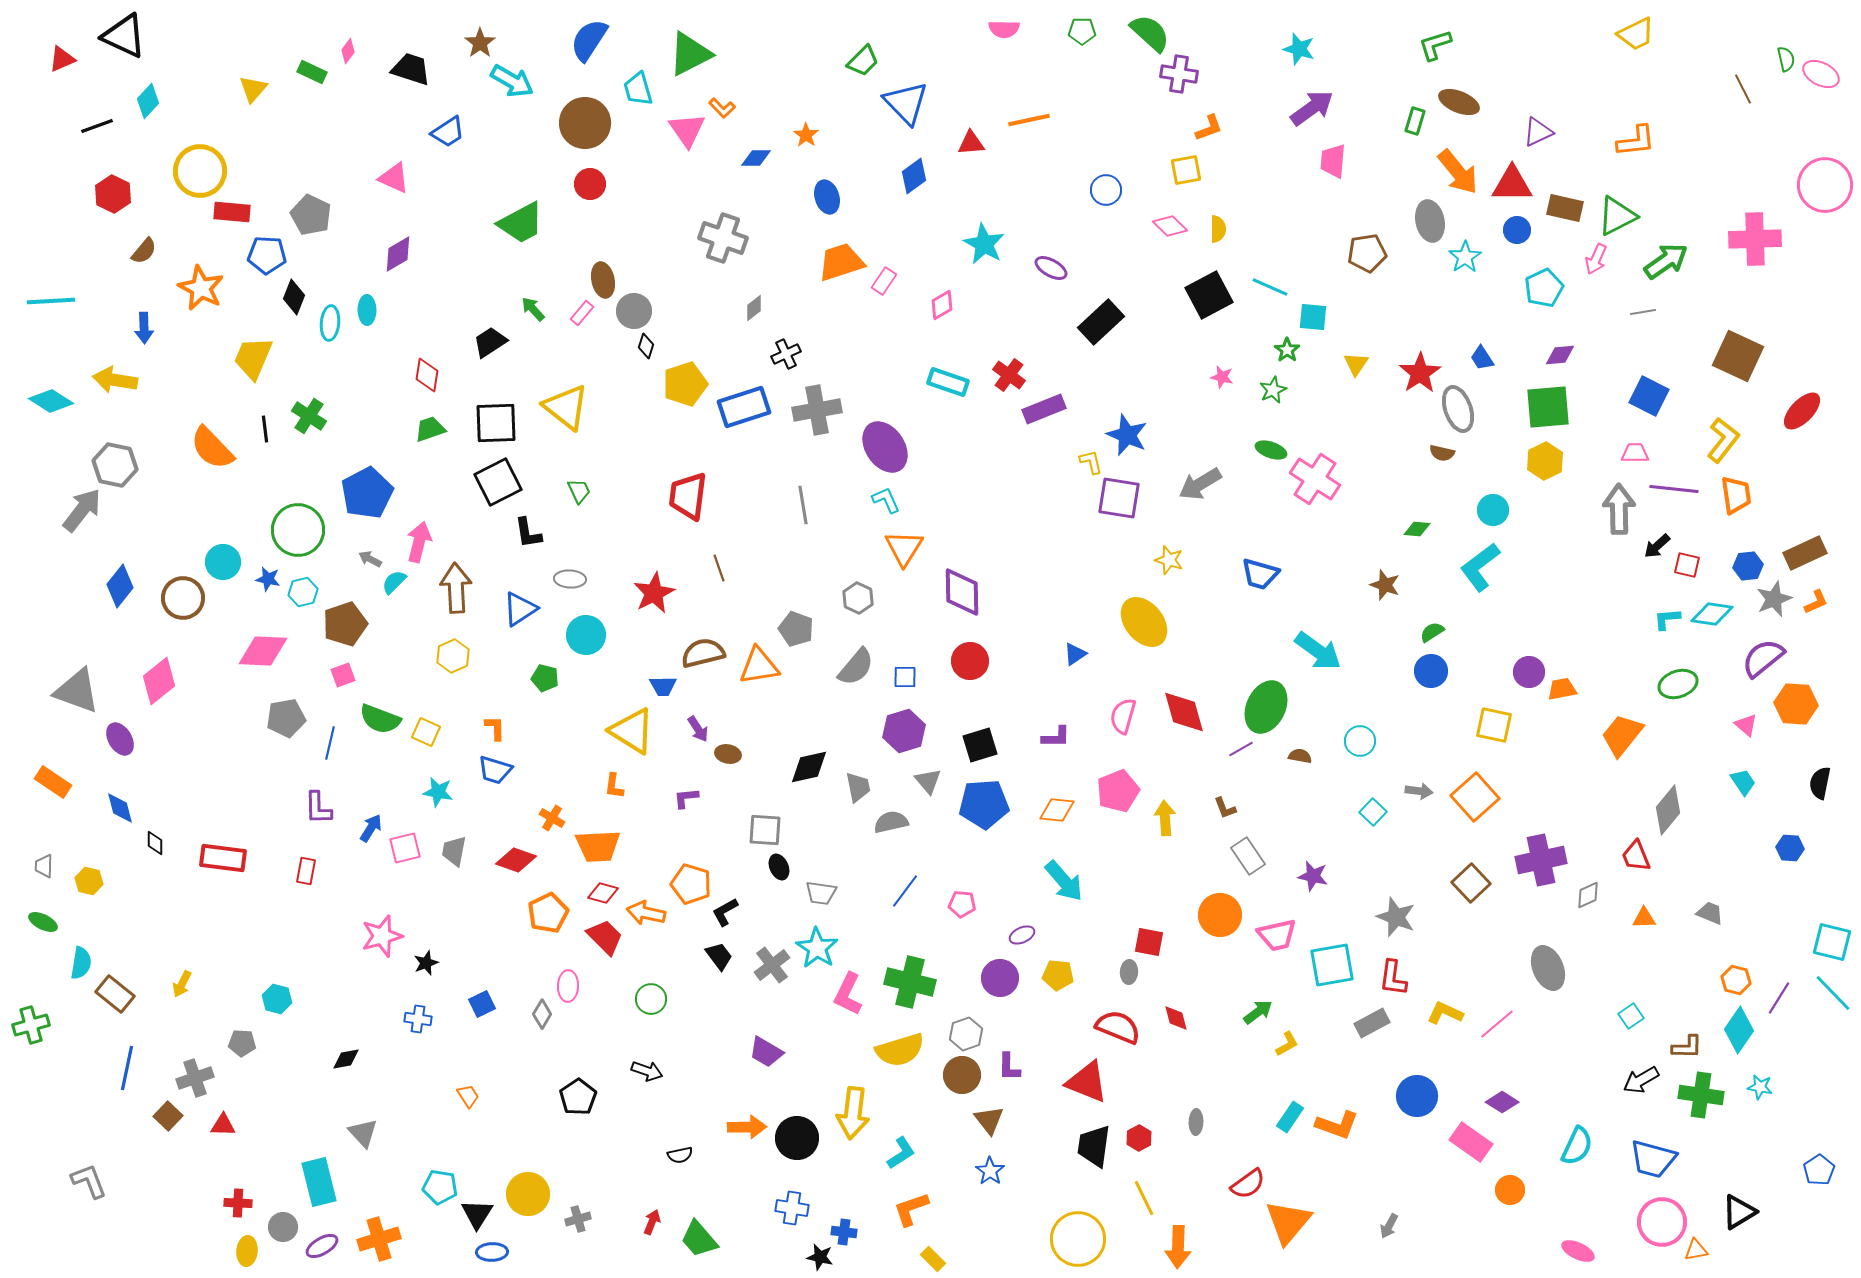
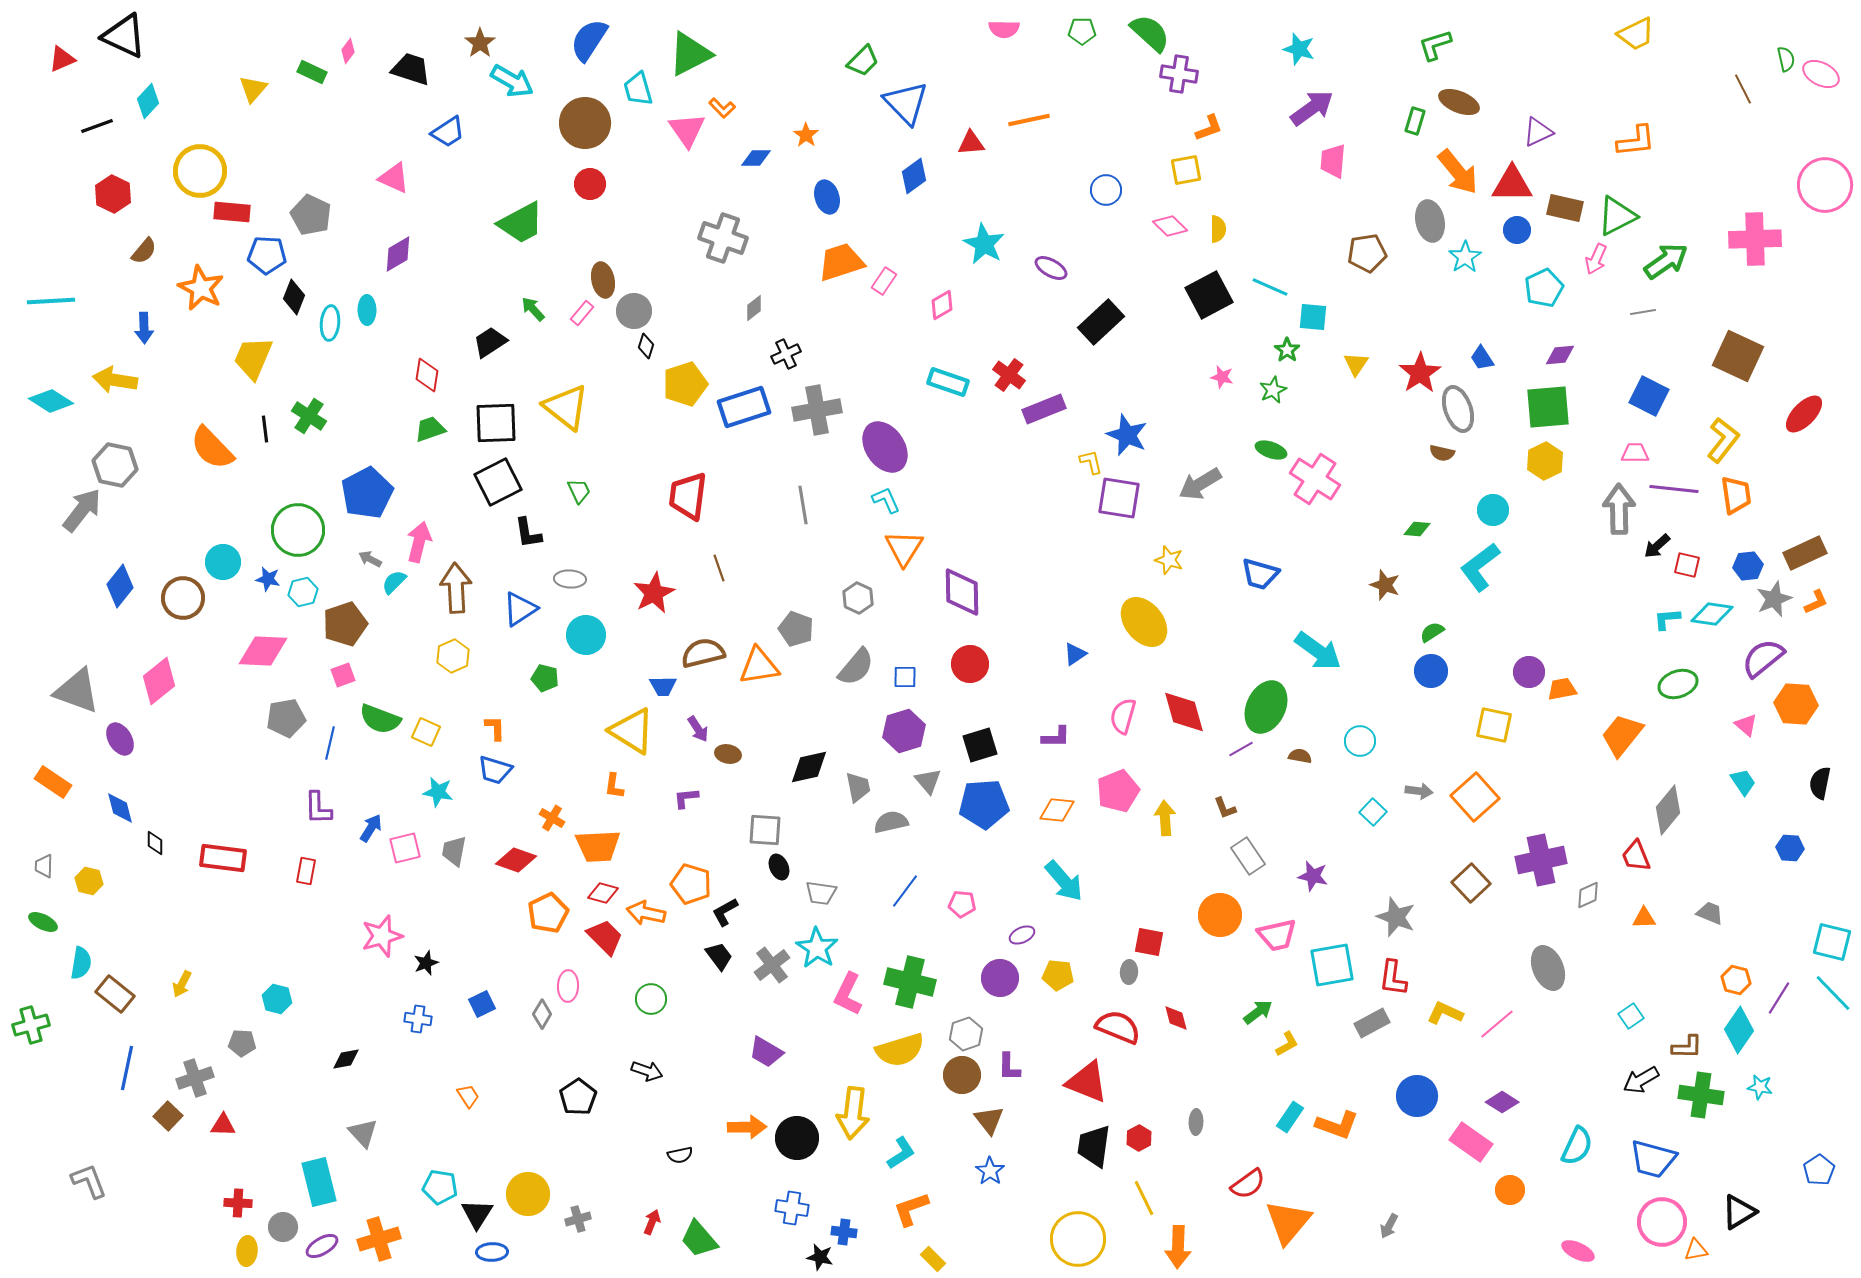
red ellipse at (1802, 411): moved 2 px right, 3 px down
red circle at (970, 661): moved 3 px down
